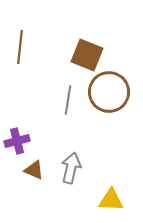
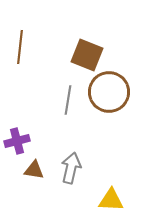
brown triangle: rotated 15 degrees counterclockwise
